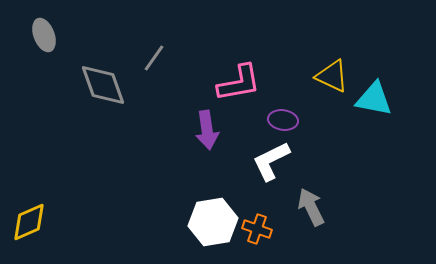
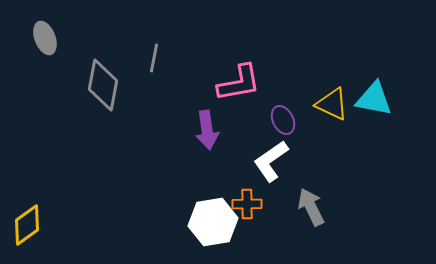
gray ellipse: moved 1 px right, 3 px down
gray line: rotated 24 degrees counterclockwise
yellow triangle: moved 28 px down
gray diamond: rotated 30 degrees clockwise
purple ellipse: rotated 56 degrees clockwise
white L-shape: rotated 9 degrees counterclockwise
yellow diamond: moved 2 px left, 3 px down; rotated 12 degrees counterclockwise
orange cross: moved 10 px left, 25 px up; rotated 20 degrees counterclockwise
